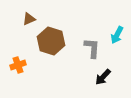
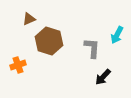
brown hexagon: moved 2 px left
